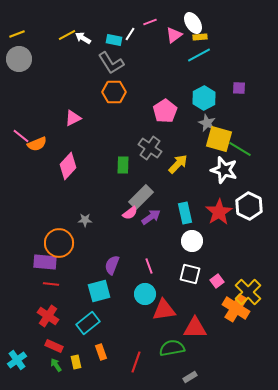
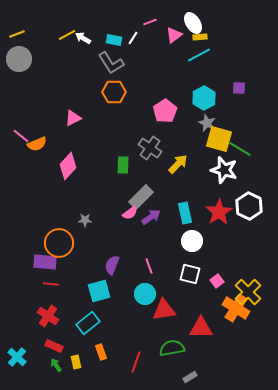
white line at (130, 34): moved 3 px right, 4 px down
red triangle at (195, 328): moved 6 px right
cyan cross at (17, 360): moved 3 px up; rotated 12 degrees counterclockwise
